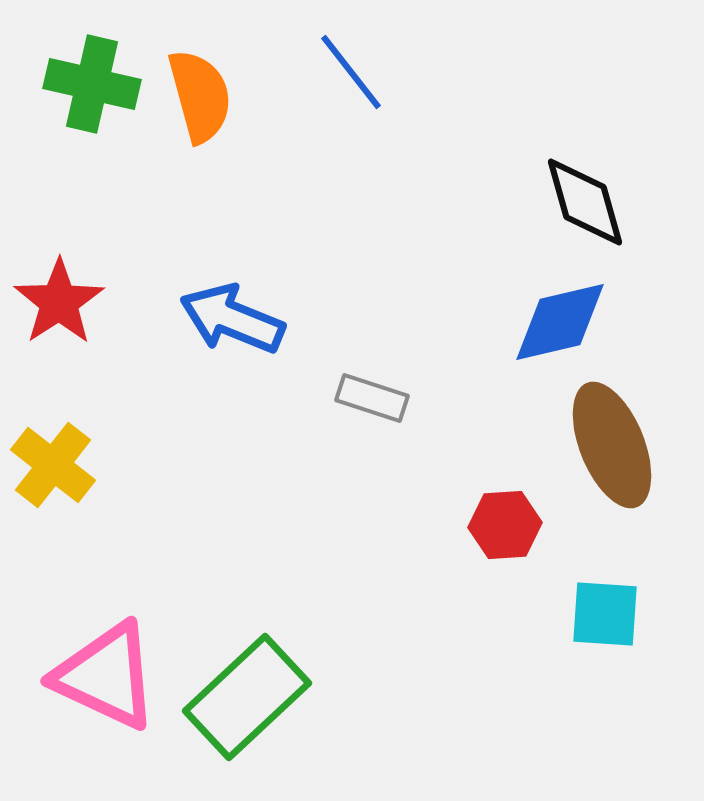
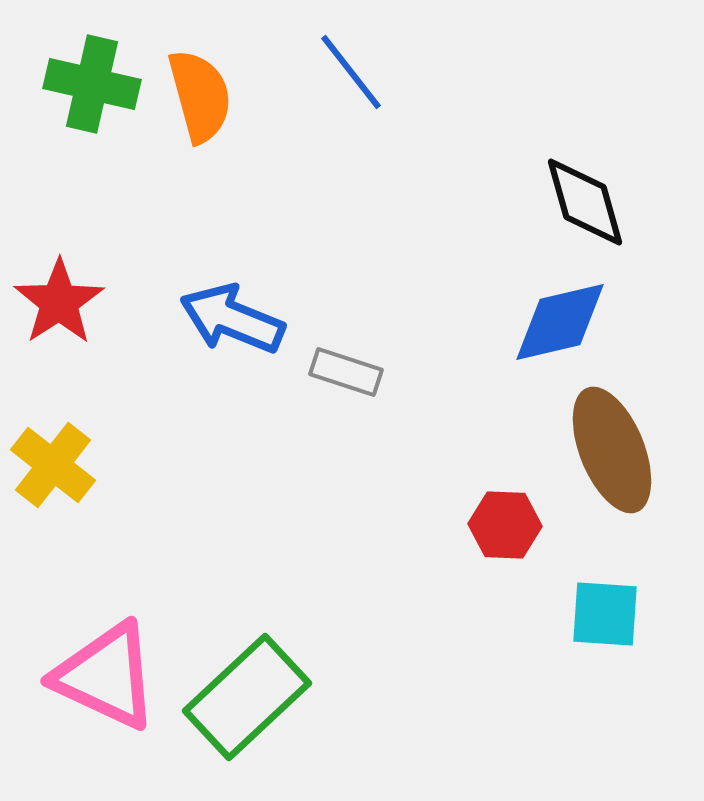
gray rectangle: moved 26 px left, 26 px up
brown ellipse: moved 5 px down
red hexagon: rotated 6 degrees clockwise
